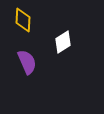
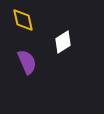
yellow diamond: rotated 15 degrees counterclockwise
